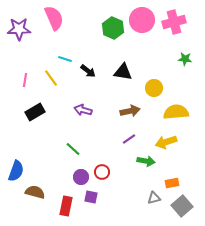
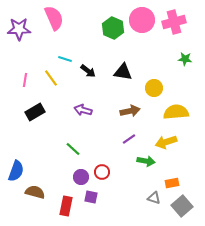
gray triangle: rotated 32 degrees clockwise
